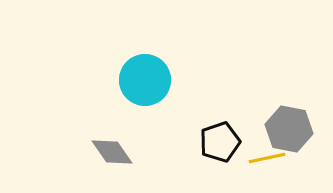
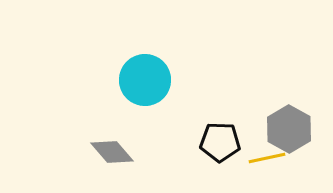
gray hexagon: rotated 18 degrees clockwise
black pentagon: rotated 21 degrees clockwise
gray diamond: rotated 6 degrees counterclockwise
